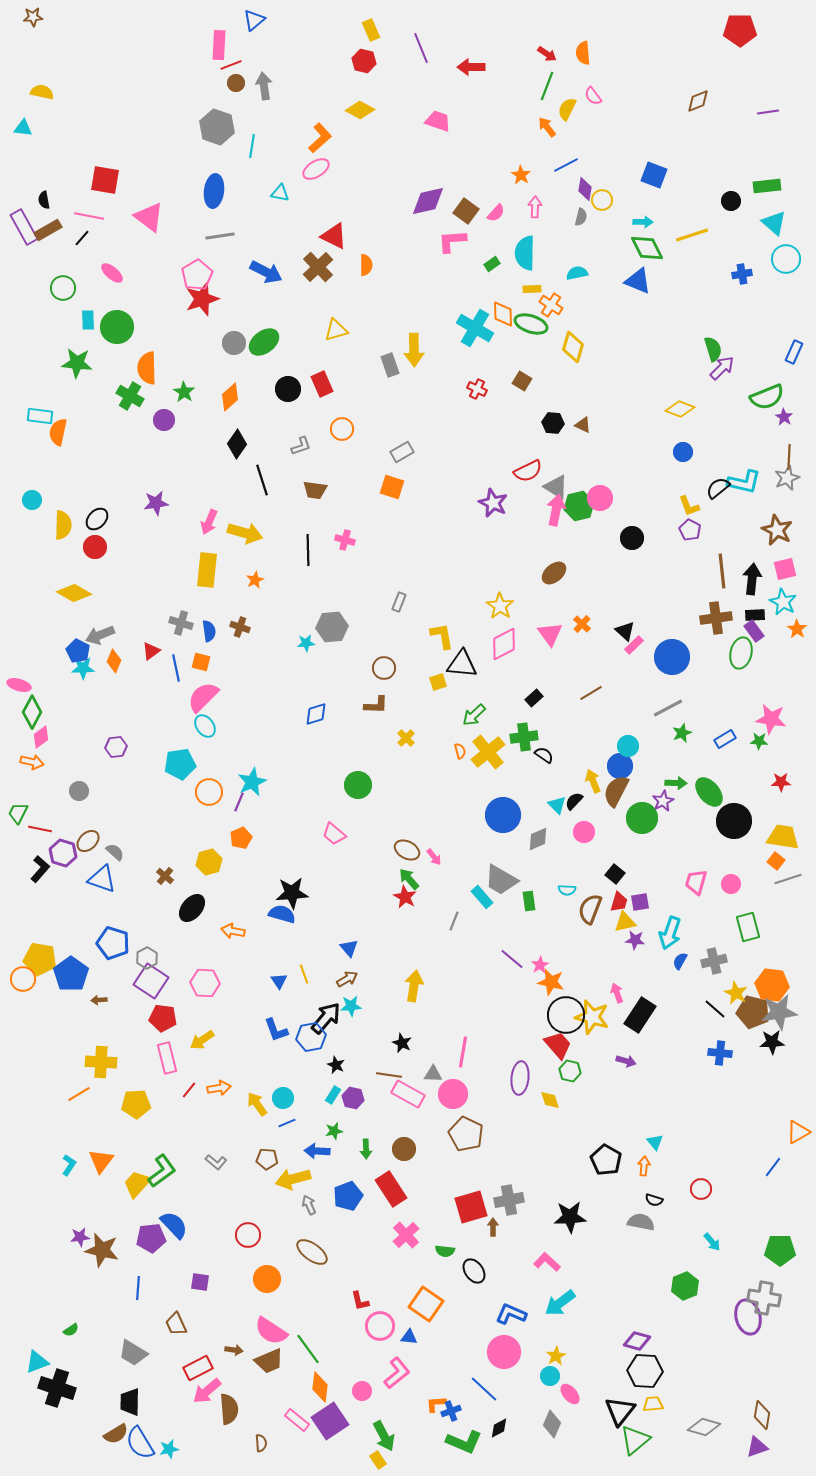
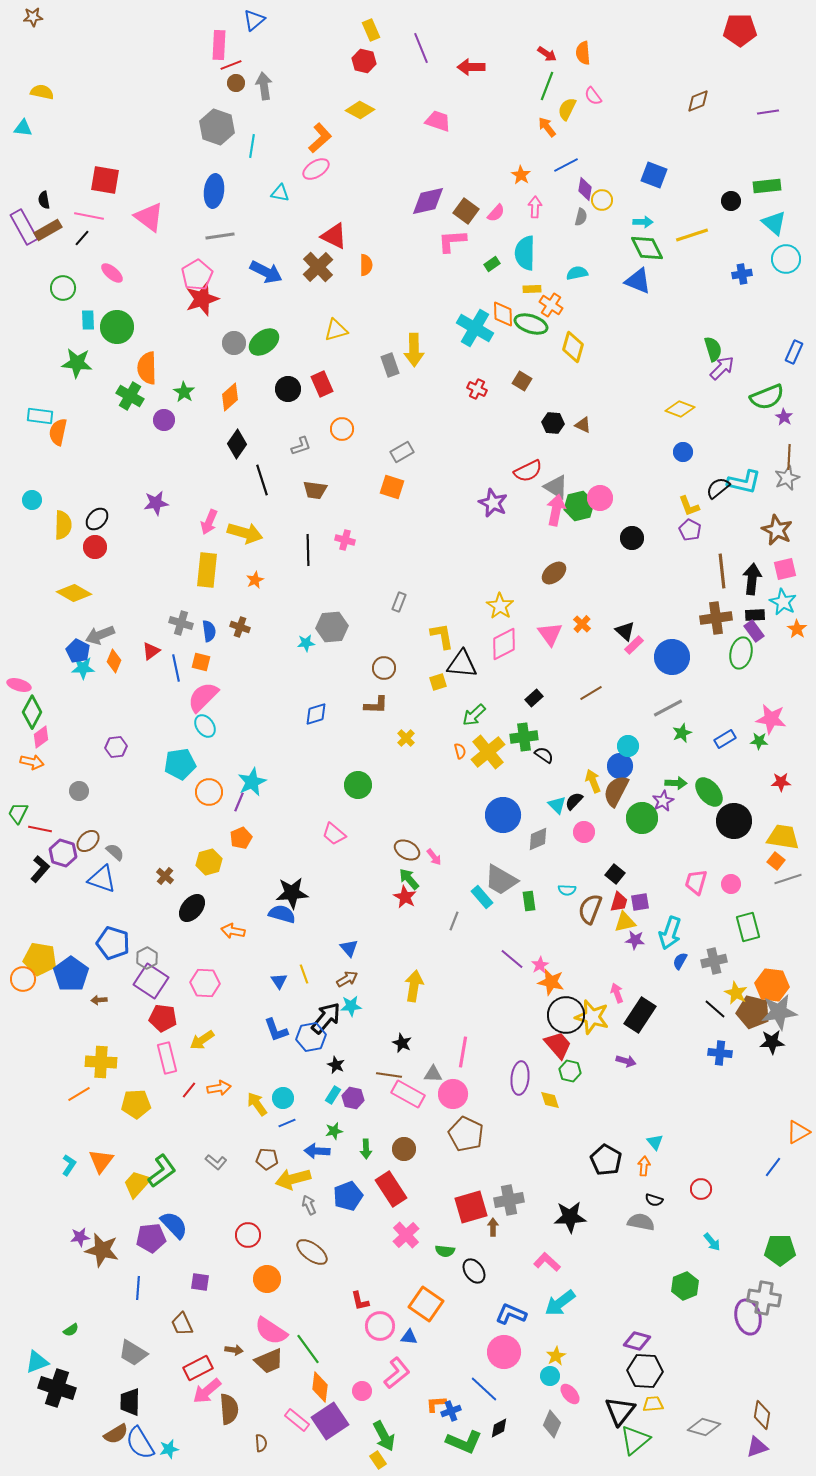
brown trapezoid at (176, 1324): moved 6 px right
